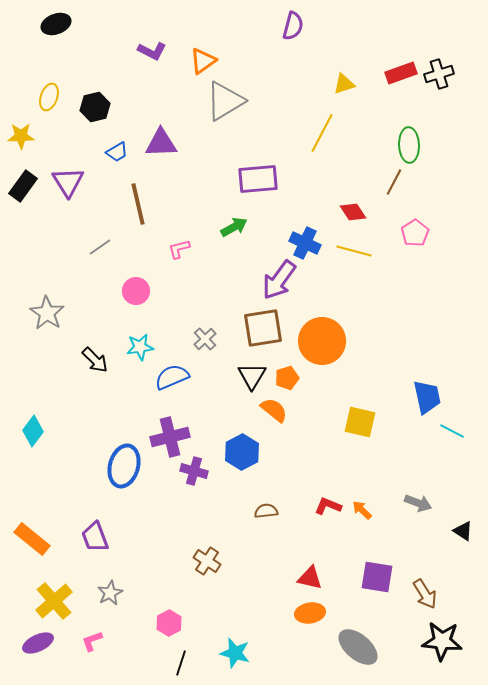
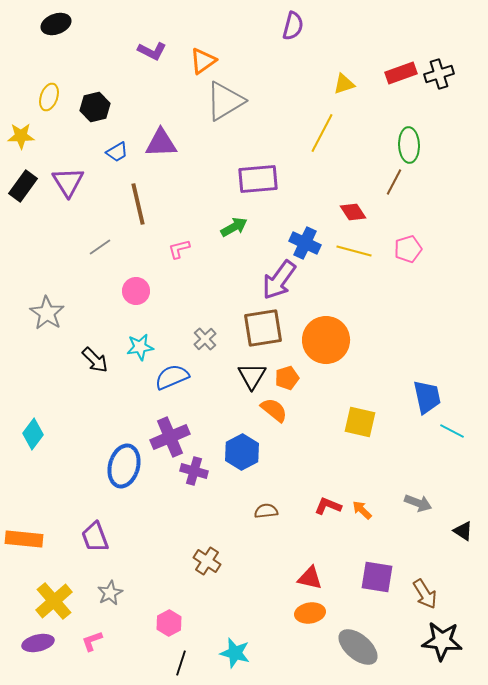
pink pentagon at (415, 233): moved 7 px left, 16 px down; rotated 16 degrees clockwise
orange circle at (322, 341): moved 4 px right, 1 px up
cyan diamond at (33, 431): moved 3 px down
purple cross at (170, 437): rotated 9 degrees counterclockwise
orange rectangle at (32, 539): moved 8 px left; rotated 33 degrees counterclockwise
purple ellipse at (38, 643): rotated 12 degrees clockwise
